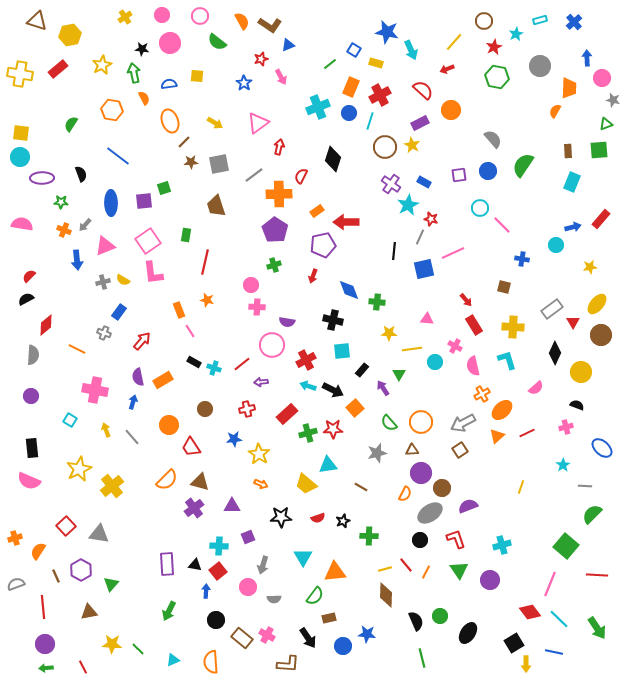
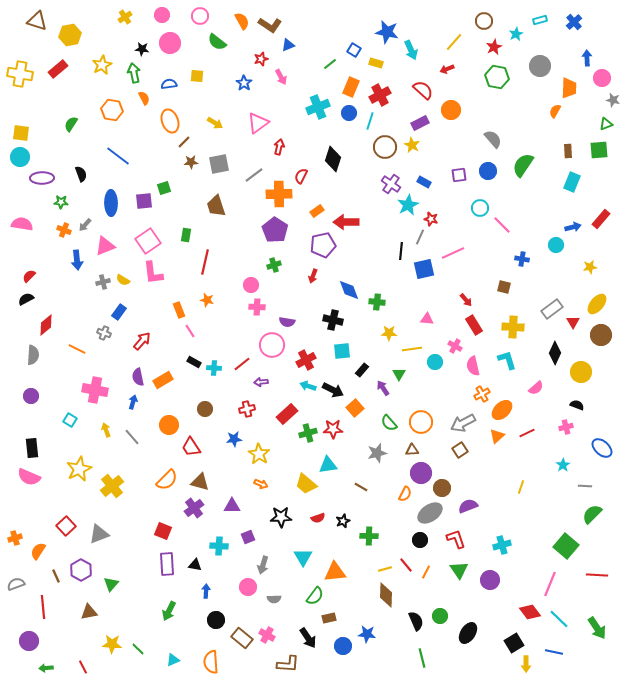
black line at (394, 251): moved 7 px right
cyan cross at (214, 368): rotated 16 degrees counterclockwise
pink semicircle at (29, 481): moved 4 px up
gray triangle at (99, 534): rotated 30 degrees counterclockwise
red square at (218, 571): moved 55 px left, 40 px up; rotated 30 degrees counterclockwise
purple circle at (45, 644): moved 16 px left, 3 px up
